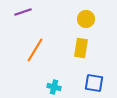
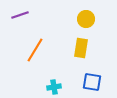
purple line: moved 3 px left, 3 px down
blue square: moved 2 px left, 1 px up
cyan cross: rotated 24 degrees counterclockwise
